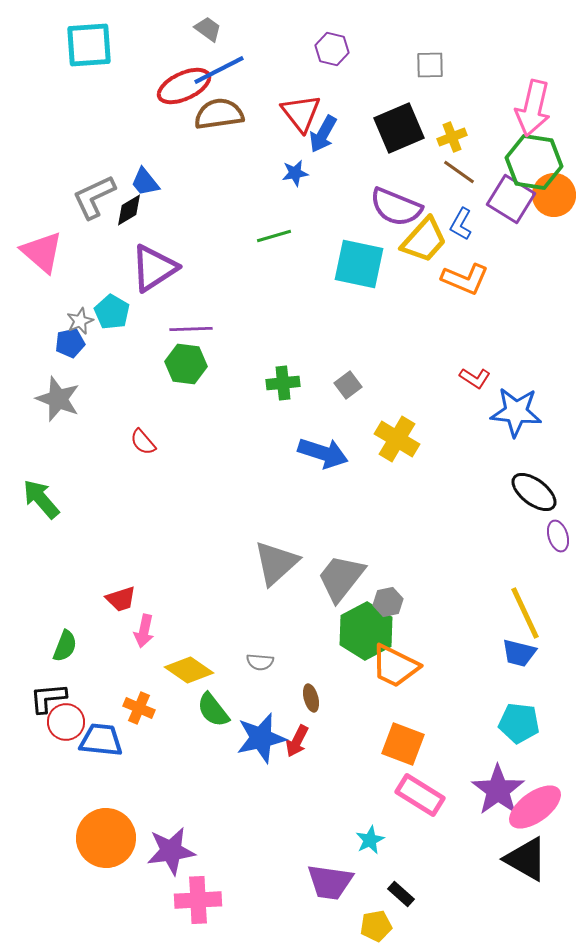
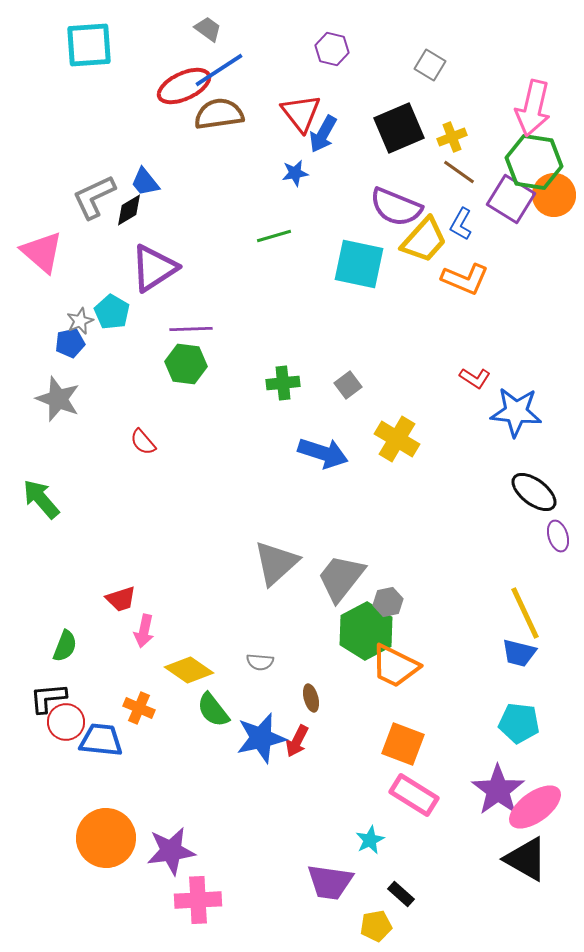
gray square at (430, 65): rotated 32 degrees clockwise
blue line at (219, 70): rotated 6 degrees counterclockwise
pink rectangle at (420, 795): moved 6 px left
